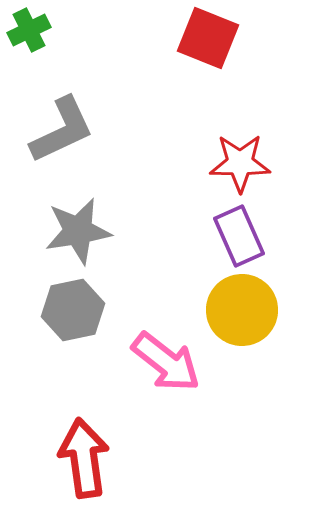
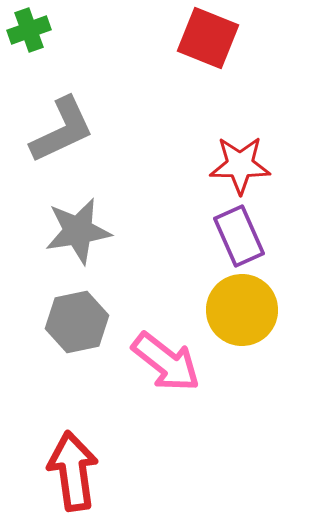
green cross: rotated 6 degrees clockwise
red star: moved 2 px down
gray hexagon: moved 4 px right, 12 px down
red arrow: moved 11 px left, 13 px down
